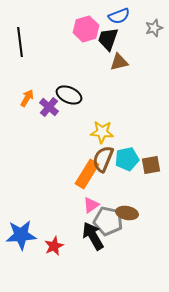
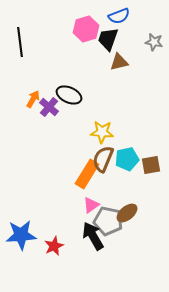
gray star: moved 14 px down; rotated 30 degrees clockwise
orange arrow: moved 6 px right, 1 px down
brown ellipse: rotated 50 degrees counterclockwise
